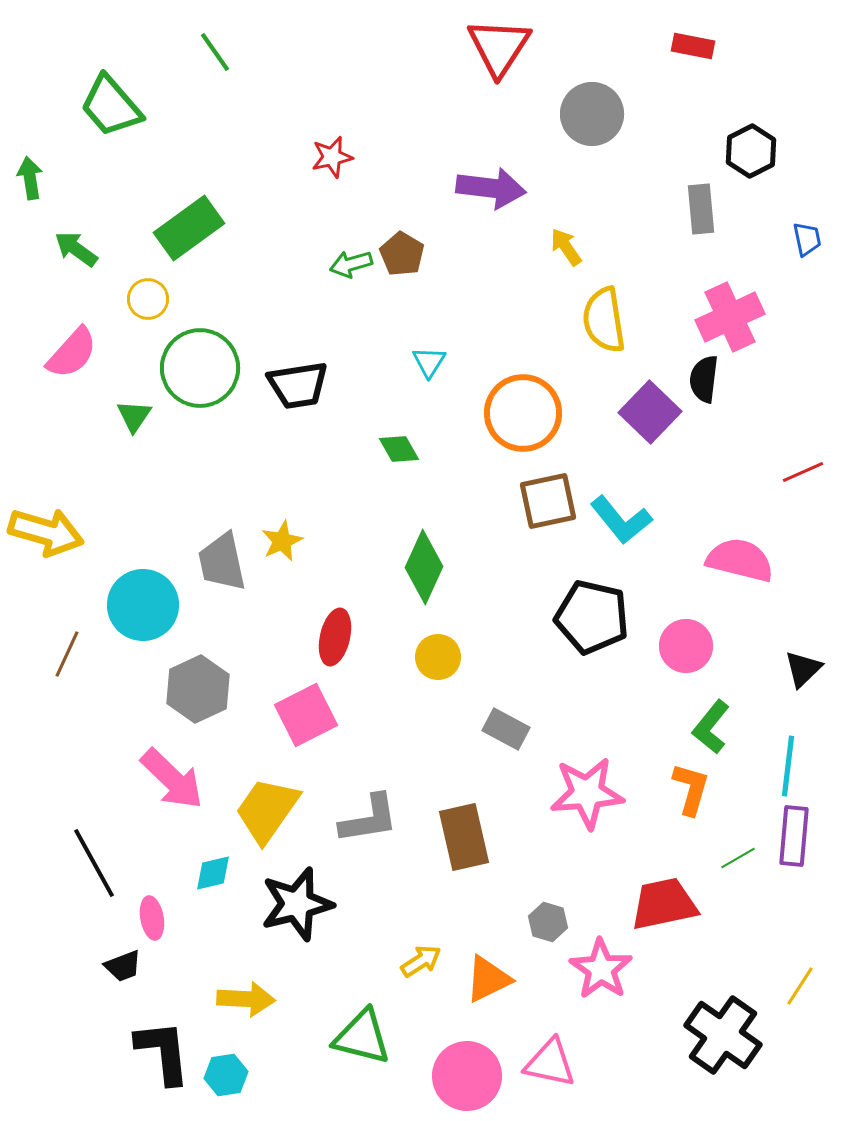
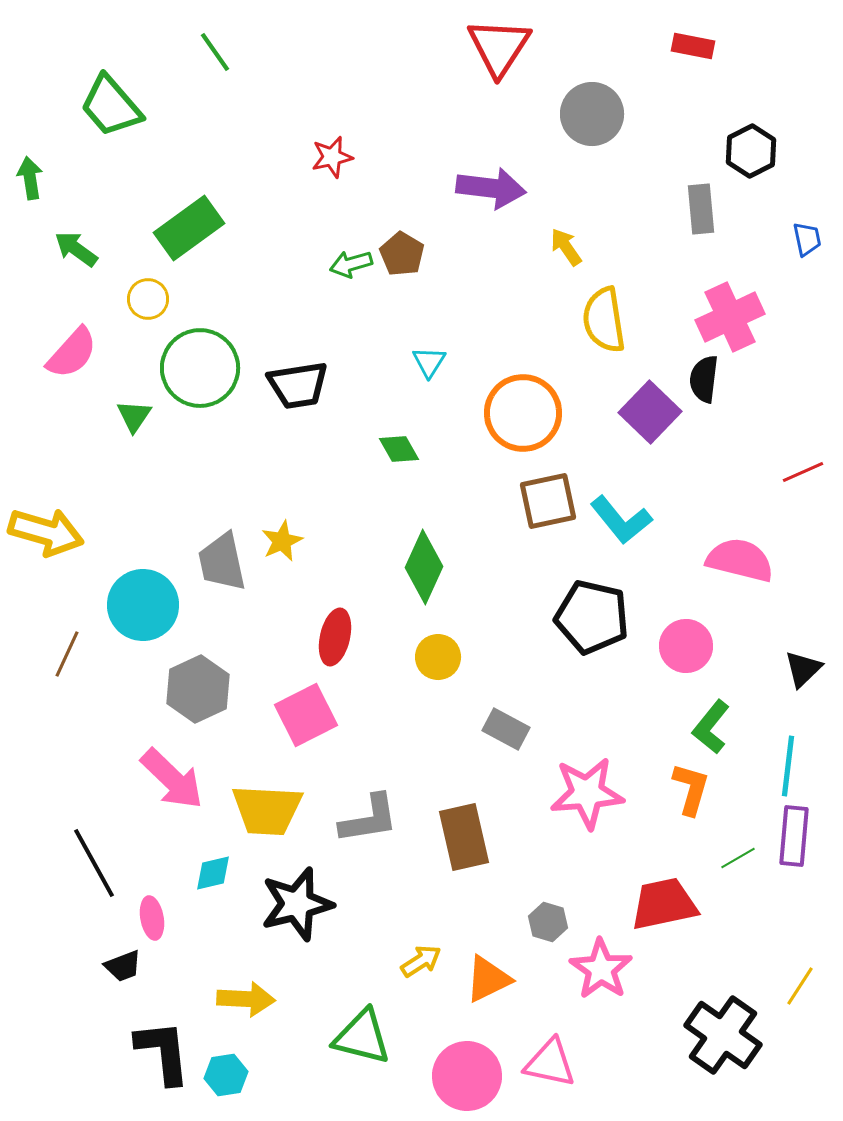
yellow trapezoid at (267, 810): rotated 122 degrees counterclockwise
